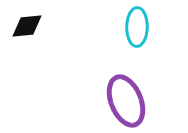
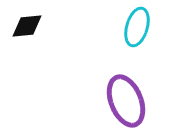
cyan ellipse: rotated 15 degrees clockwise
